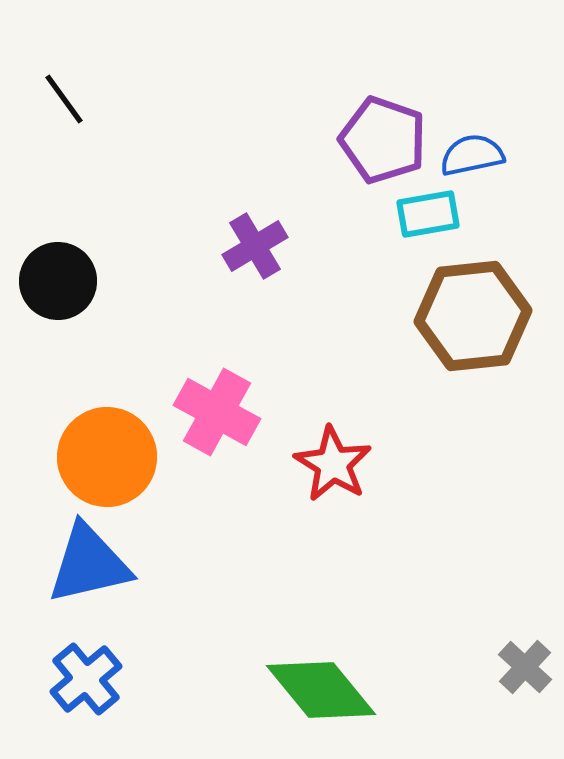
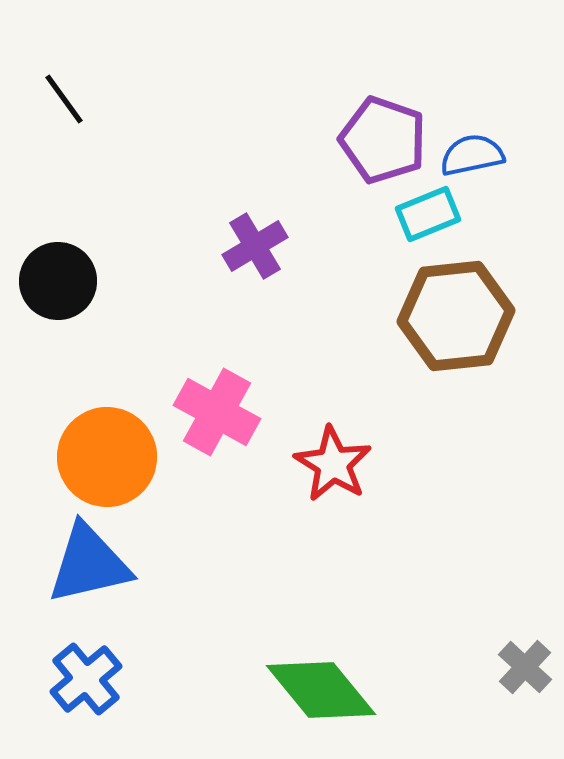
cyan rectangle: rotated 12 degrees counterclockwise
brown hexagon: moved 17 px left
